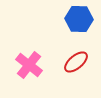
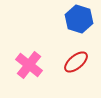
blue hexagon: rotated 16 degrees clockwise
